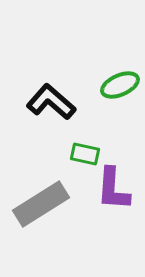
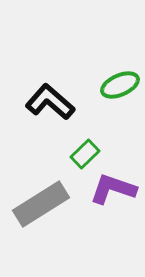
black L-shape: moved 1 px left
green rectangle: rotated 56 degrees counterclockwise
purple L-shape: rotated 105 degrees clockwise
